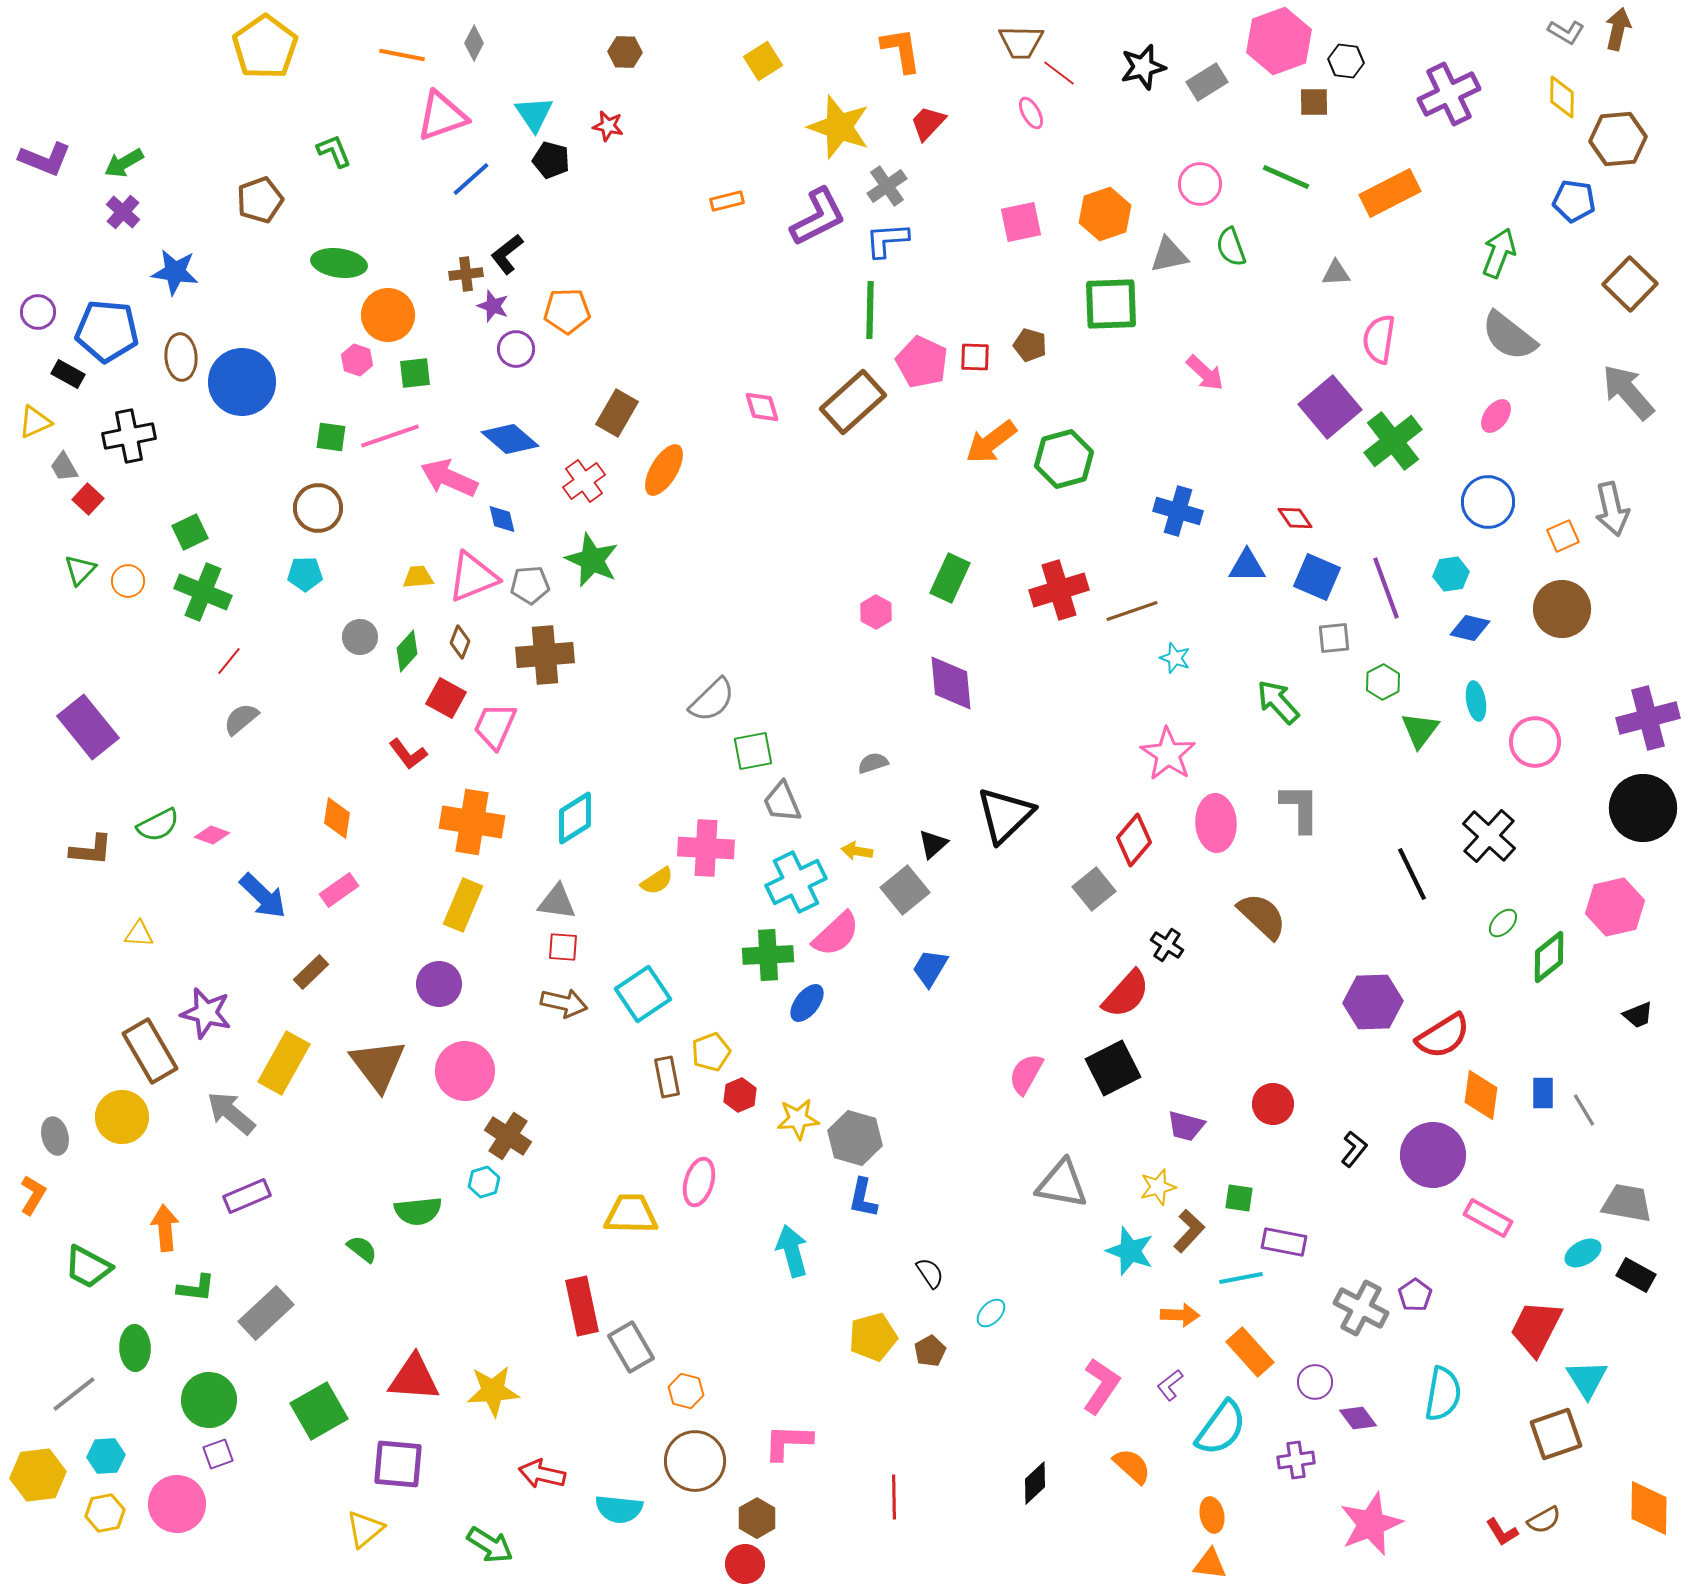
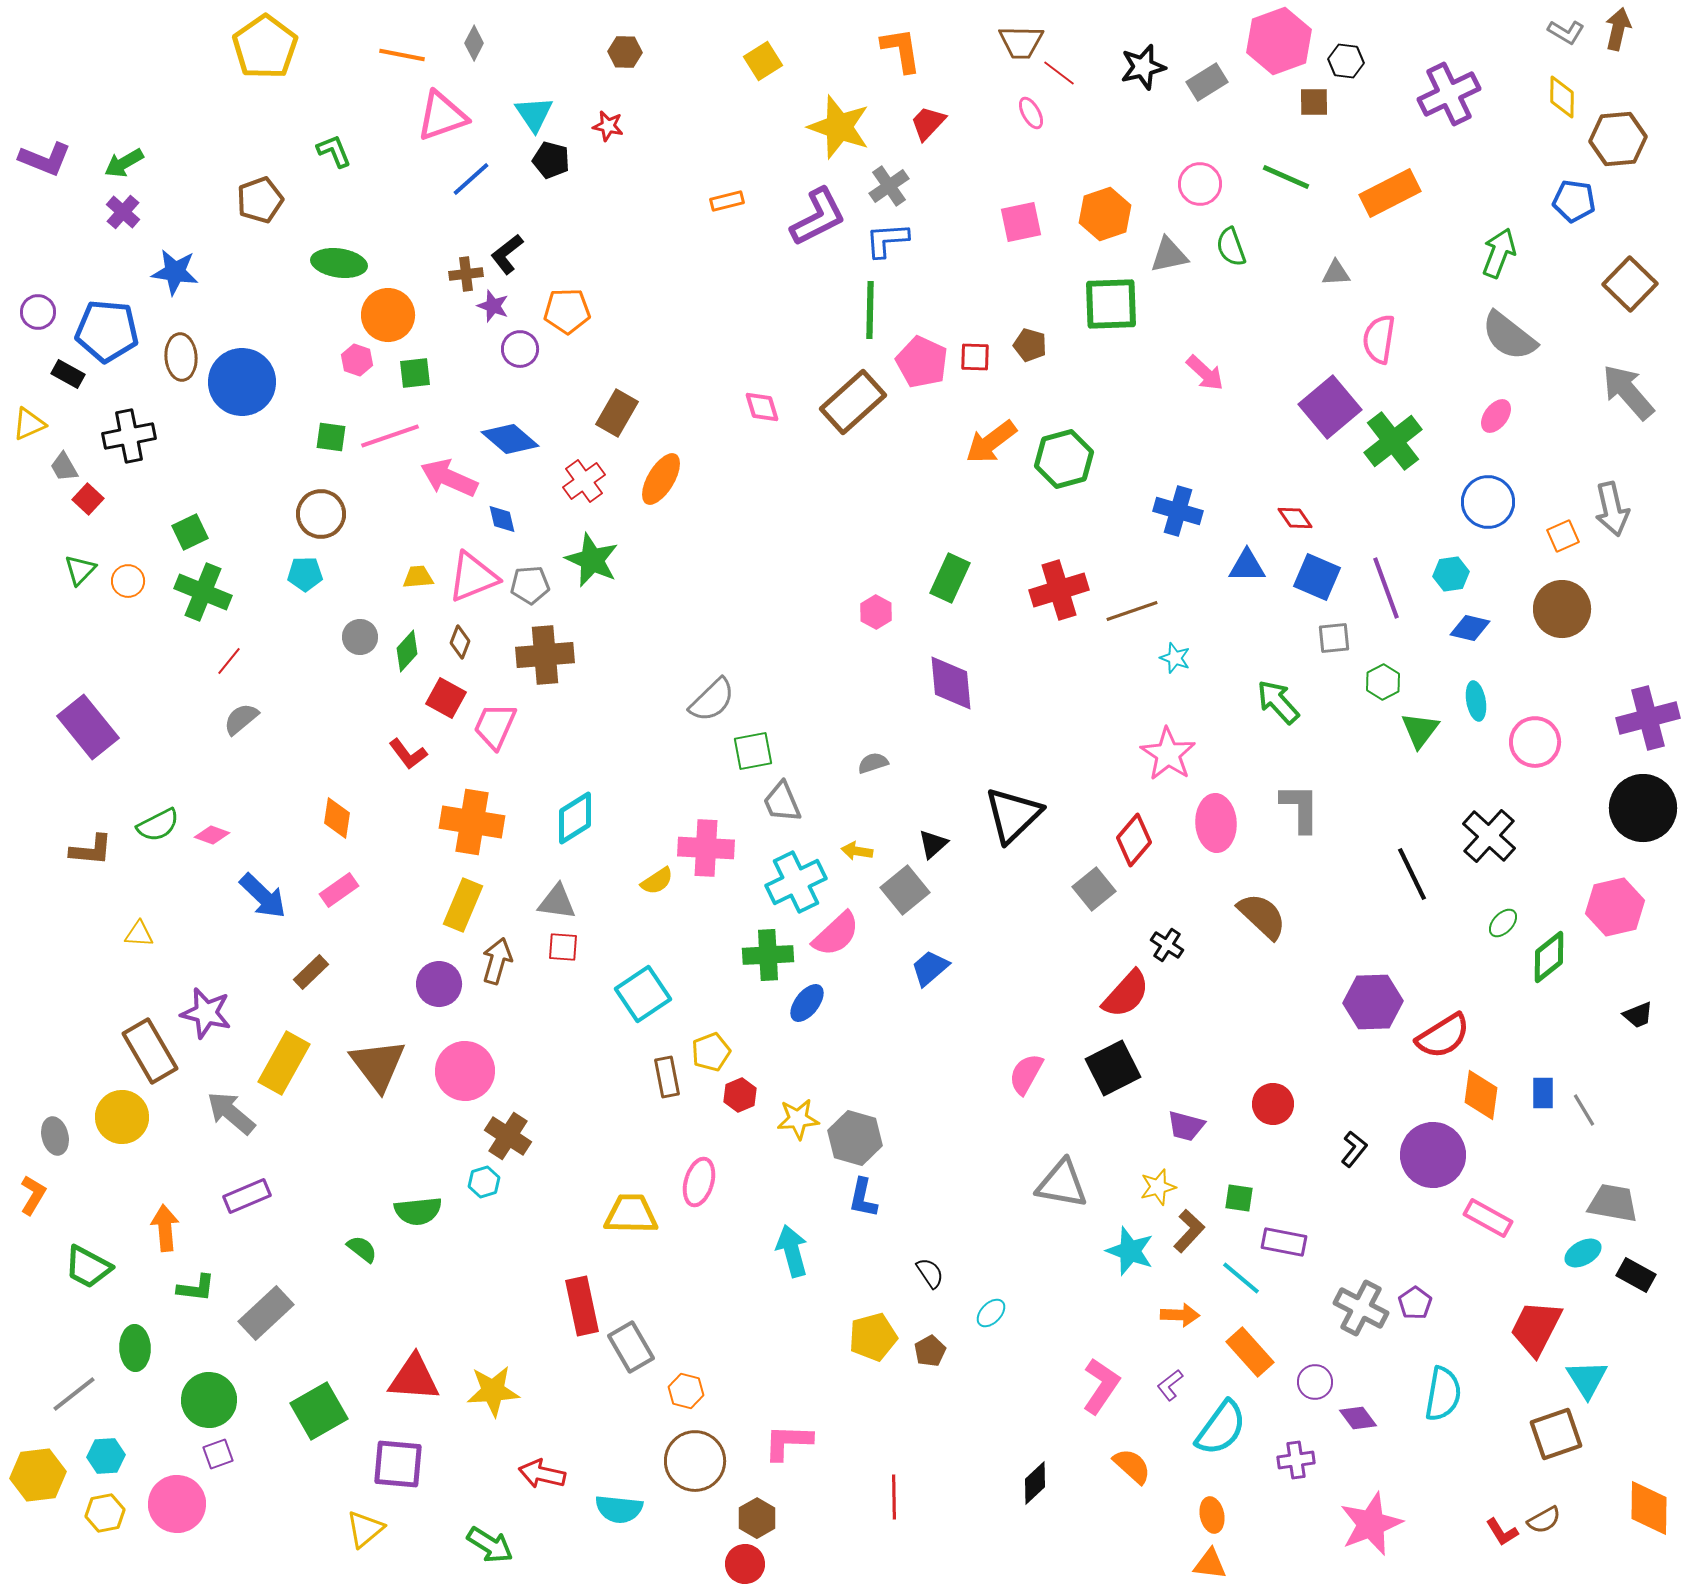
gray cross at (887, 186): moved 2 px right
purple circle at (516, 349): moved 4 px right
yellow triangle at (35, 422): moved 6 px left, 2 px down
orange ellipse at (664, 470): moved 3 px left, 9 px down
brown circle at (318, 508): moved 3 px right, 6 px down
black triangle at (1005, 815): moved 8 px right
blue trapezoid at (930, 968): rotated 18 degrees clockwise
brown arrow at (564, 1003): moved 67 px left, 42 px up; rotated 87 degrees counterclockwise
gray trapezoid at (1627, 1203): moved 14 px left
cyan line at (1241, 1278): rotated 51 degrees clockwise
purple pentagon at (1415, 1295): moved 8 px down
